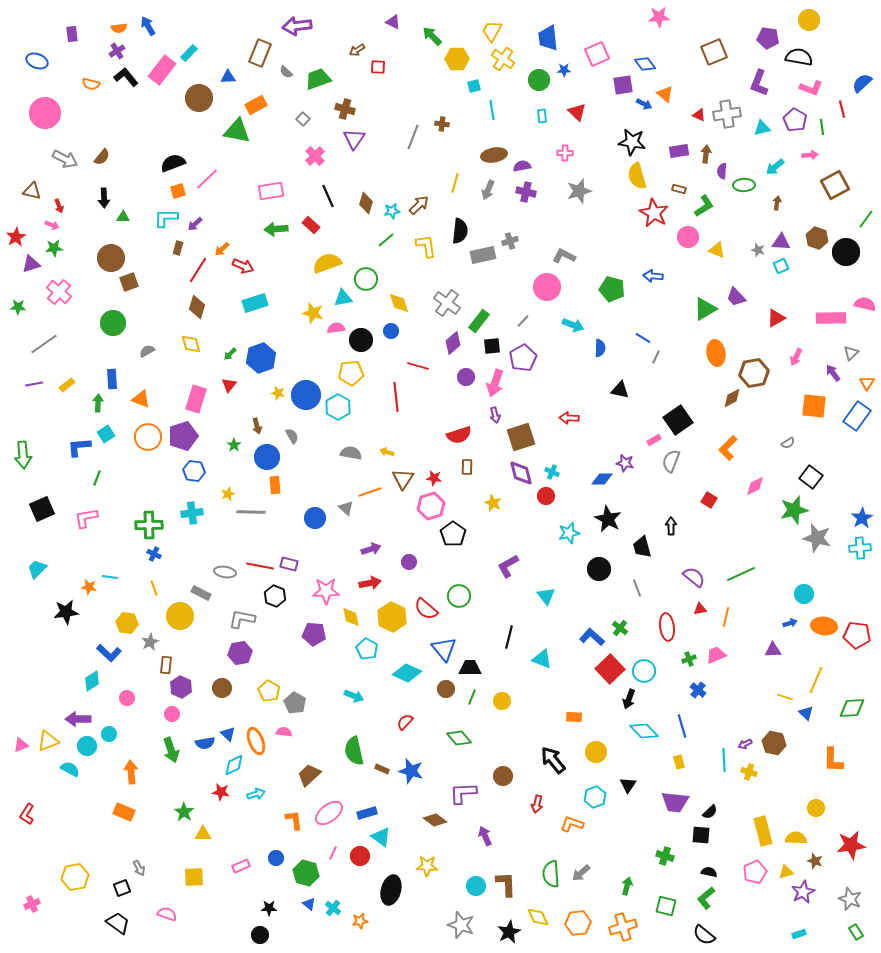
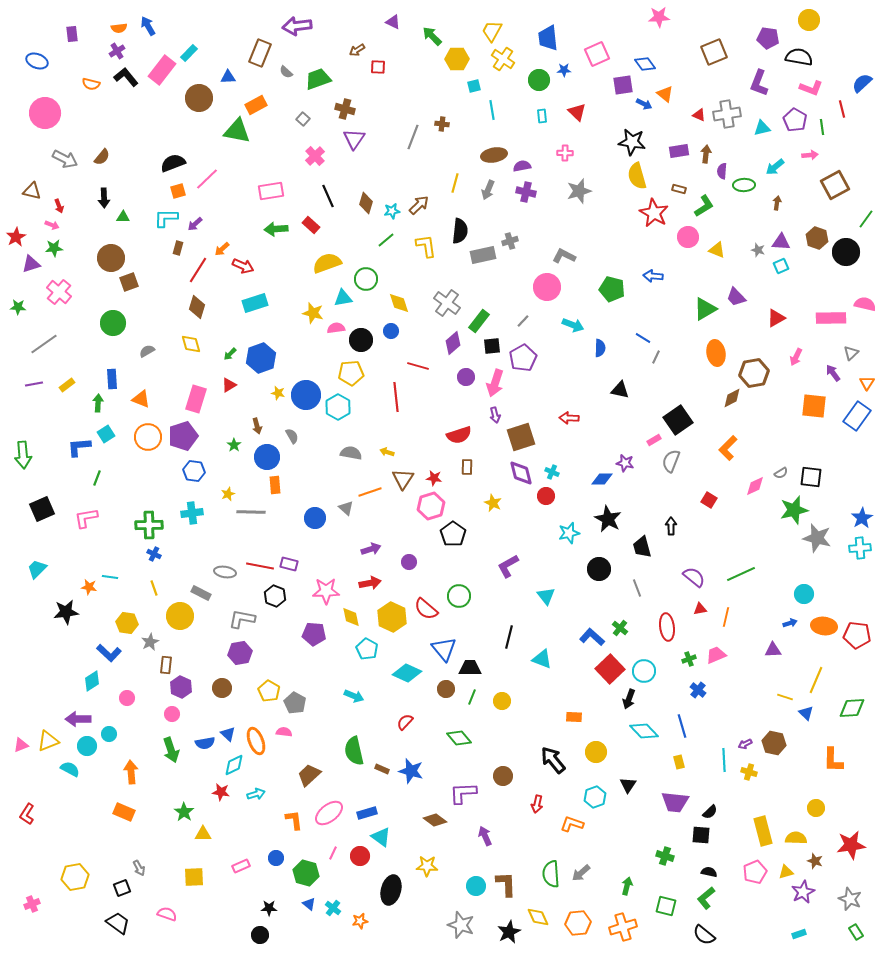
red triangle at (229, 385): rotated 21 degrees clockwise
gray semicircle at (788, 443): moved 7 px left, 30 px down
black square at (811, 477): rotated 30 degrees counterclockwise
